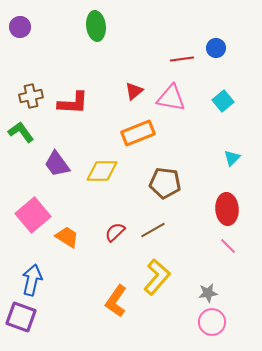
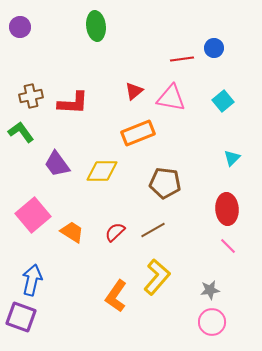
blue circle: moved 2 px left
orange trapezoid: moved 5 px right, 5 px up
gray star: moved 2 px right, 3 px up
orange L-shape: moved 5 px up
